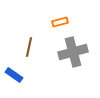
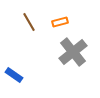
brown line: moved 25 px up; rotated 42 degrees counterclockwise
gray cross: rotated 24 degrees counterclockwise
